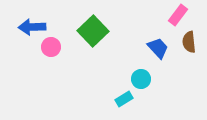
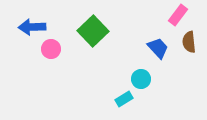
pink circle: moved 2 px down
